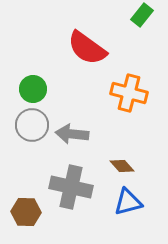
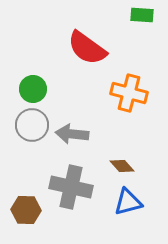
green rectangle: rotated 55 degrees clockwise
brown hexagon: moved 2 px up
